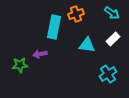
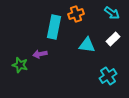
green star: rotated 21 degrees clockwise
cyan cross: moved 2 px down
